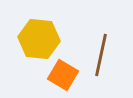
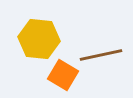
brown line: rotated 66 degrees clockwise
